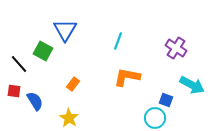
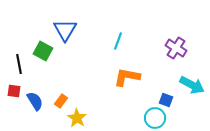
black line: rotated 30 degrees clockwise
orange rectangle: moved 12 px left, 17 px down
yellow star: moved 8 px right
